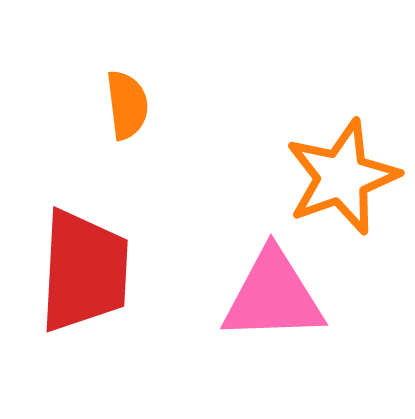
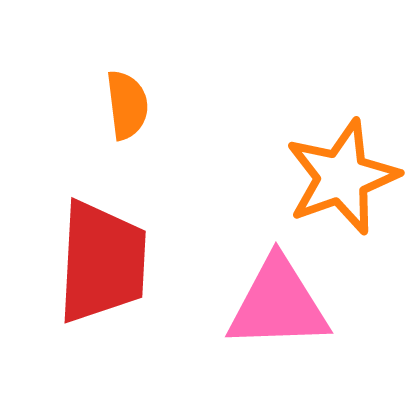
red trapezoid: moved 18 px right, 9 px up
pink triangle: moved 5 px right, 8 px down
